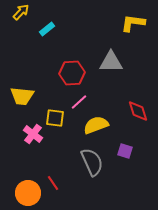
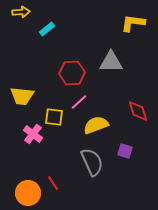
yellow arrow: rotated 42 degrees clockwise
yellow square: moved 1 px left, 1 px up
